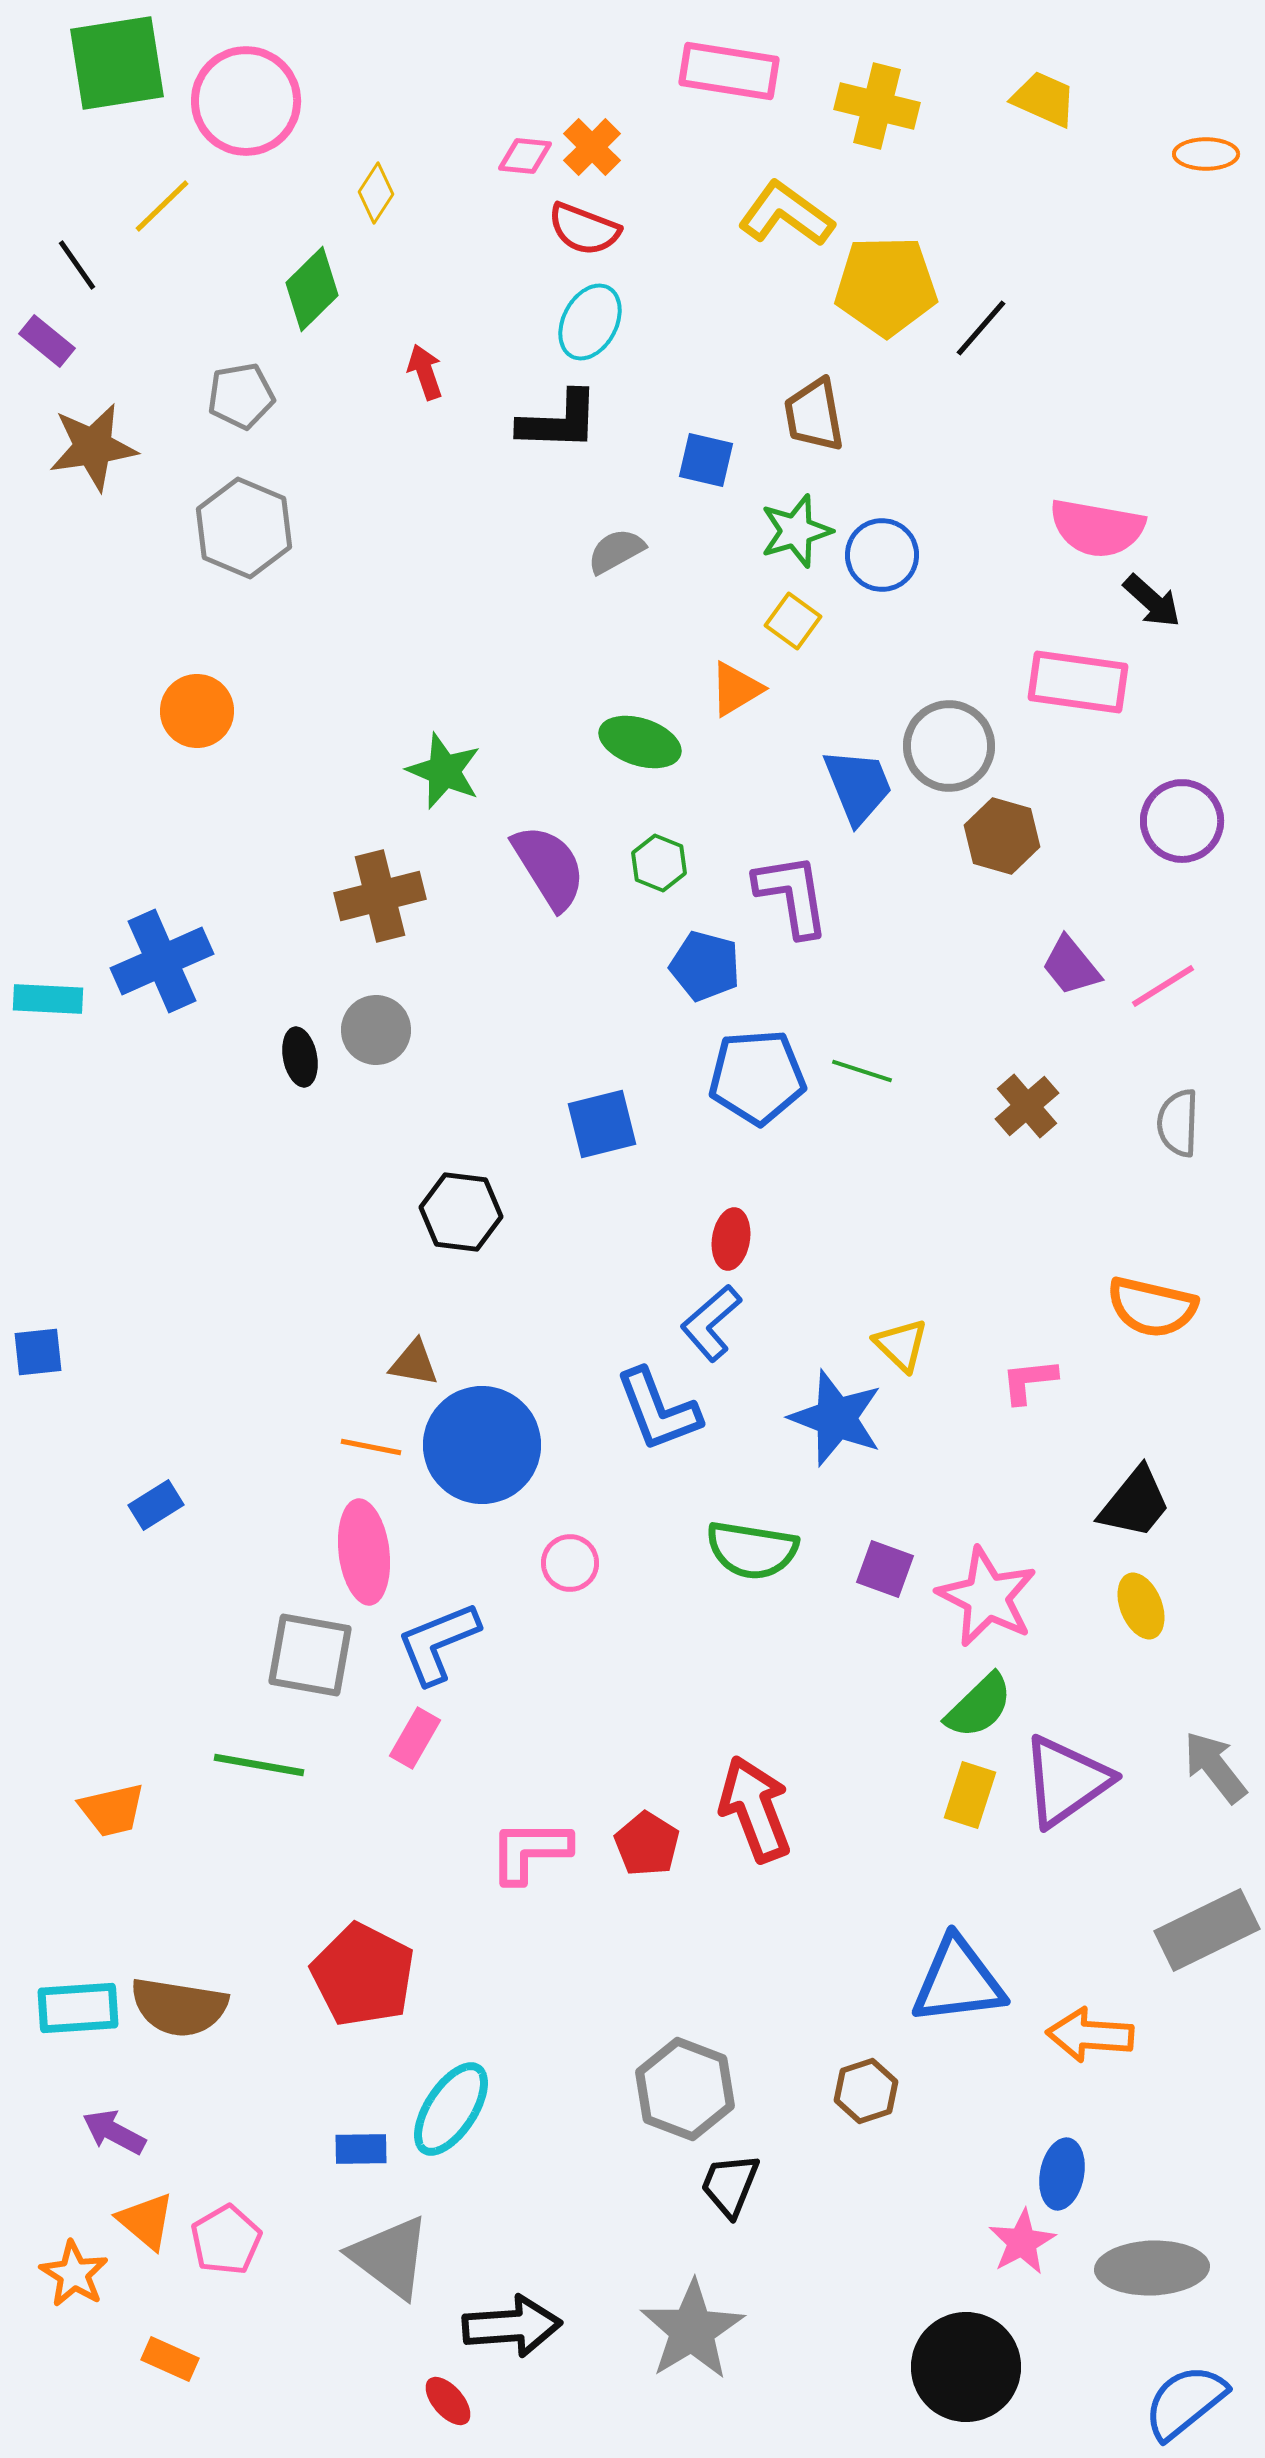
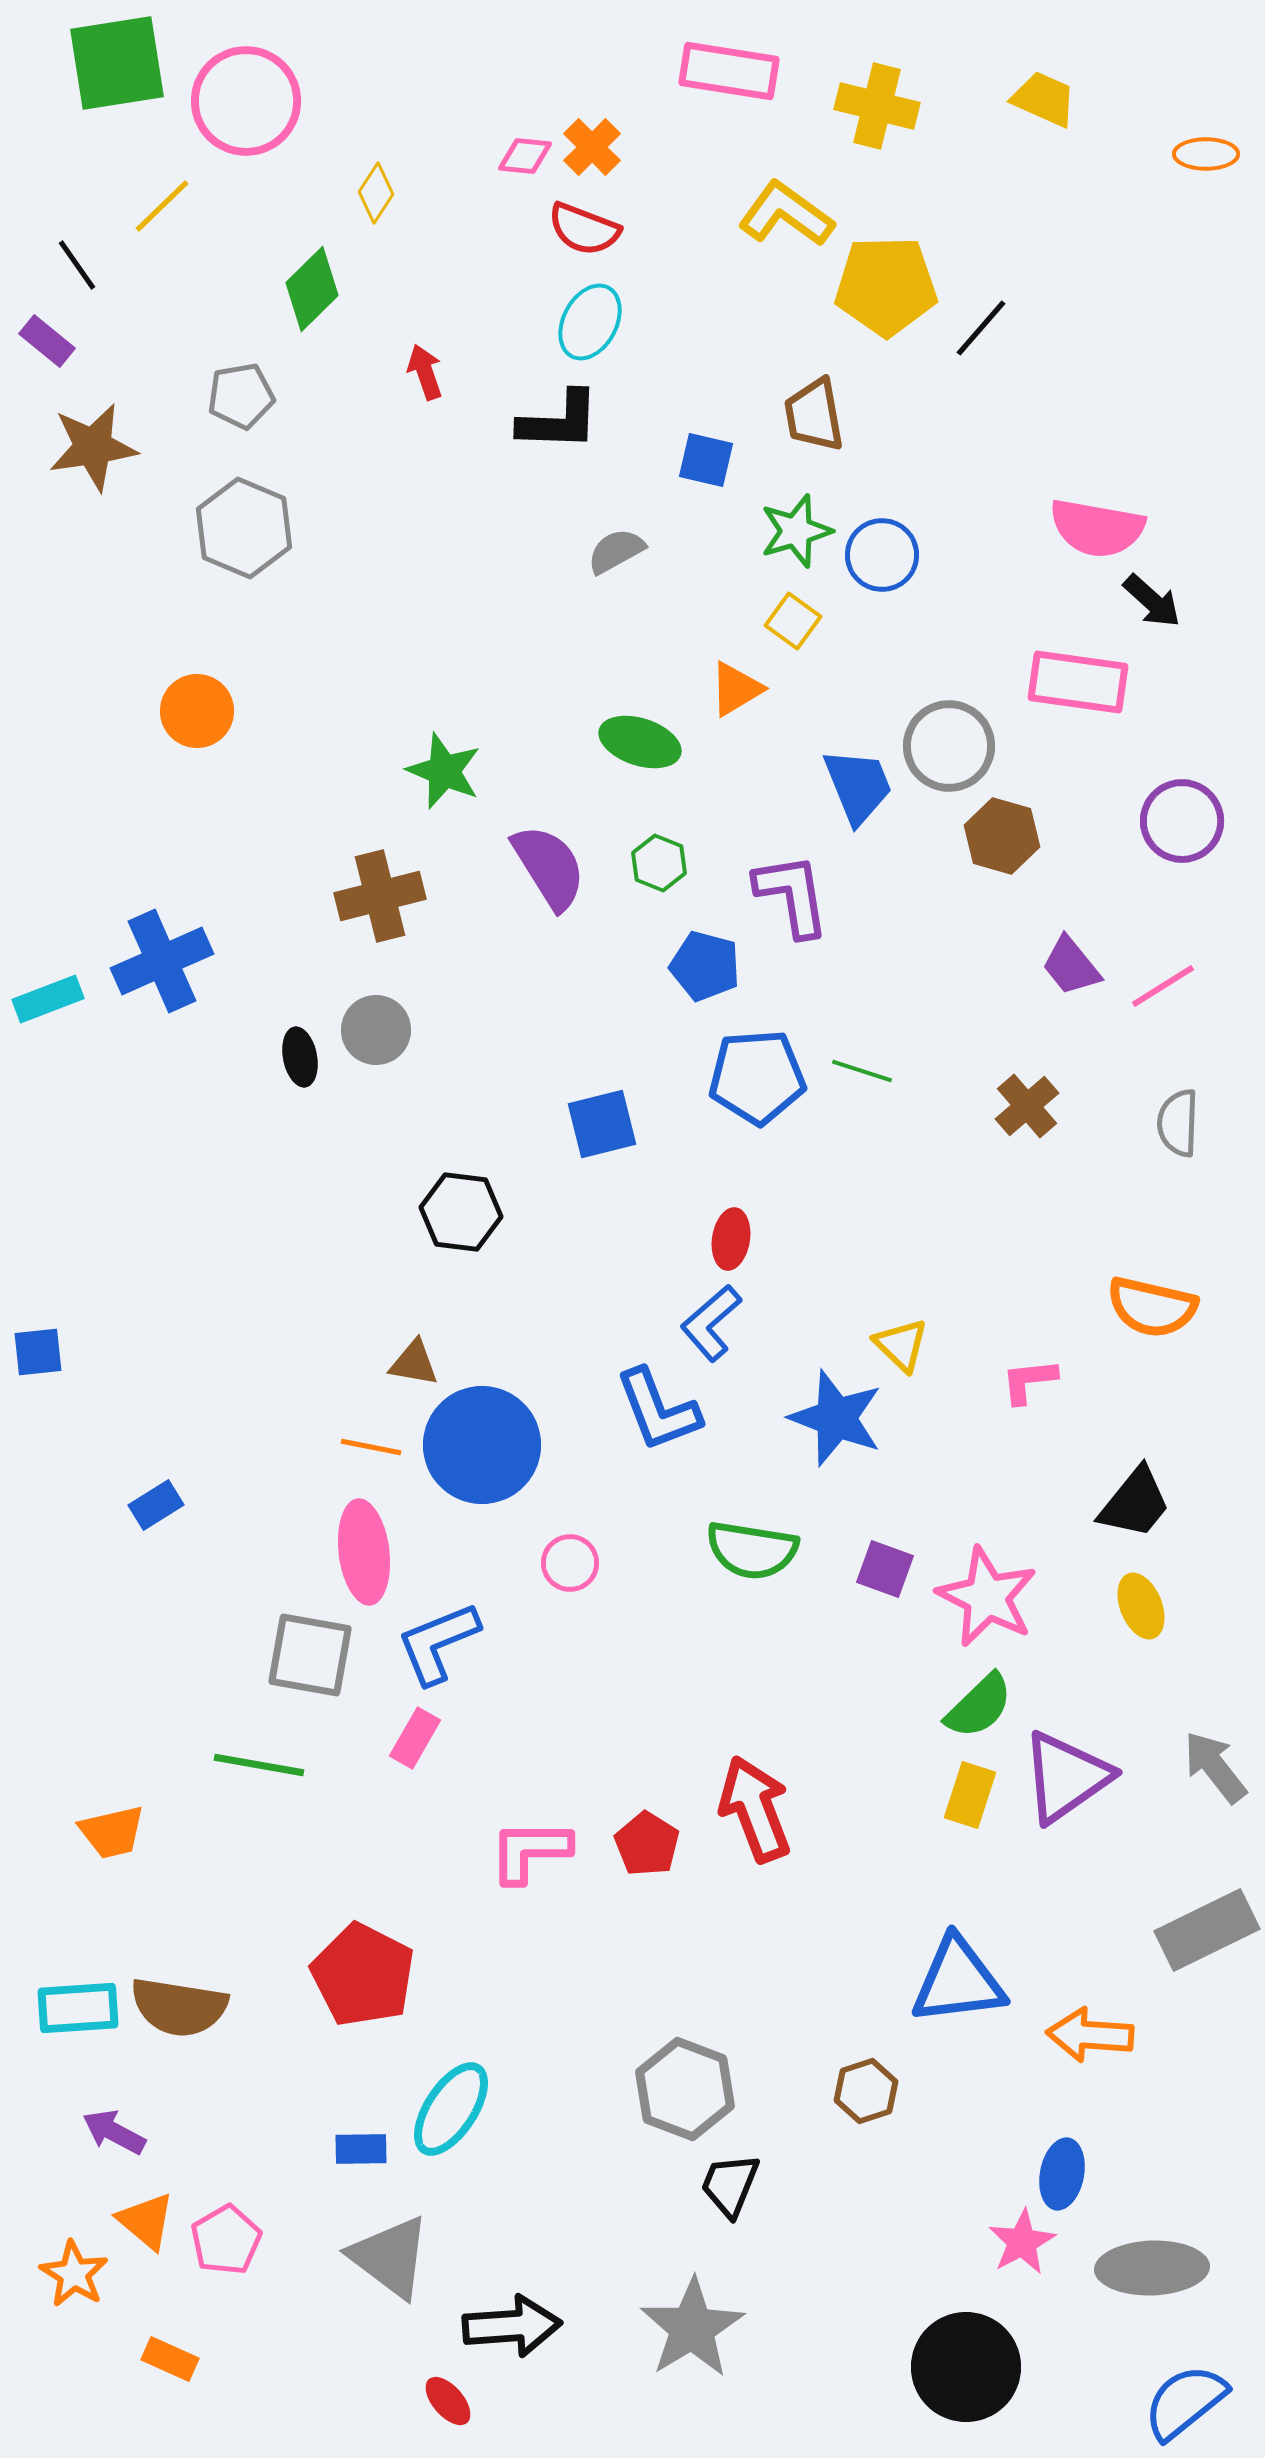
cyan rectangle at (48, 999): rotated 24 degrees counterclockwise
purple triangle at (1066, 1781): moved 4 px up
orange trapezoid at (112, 1810): moved 22 px down
gray star at (692, 2330): moved 2 px up
